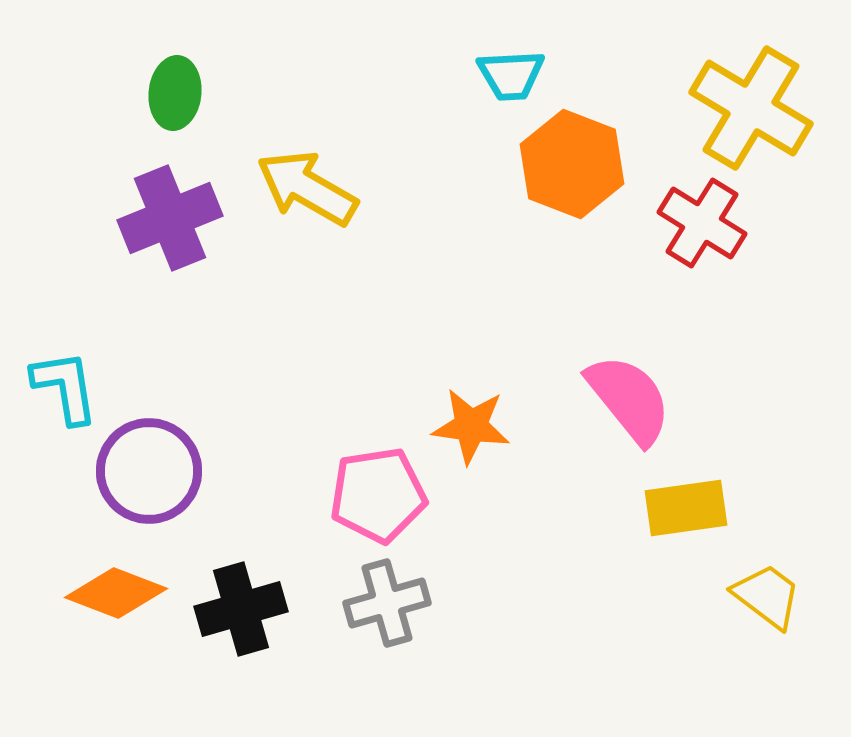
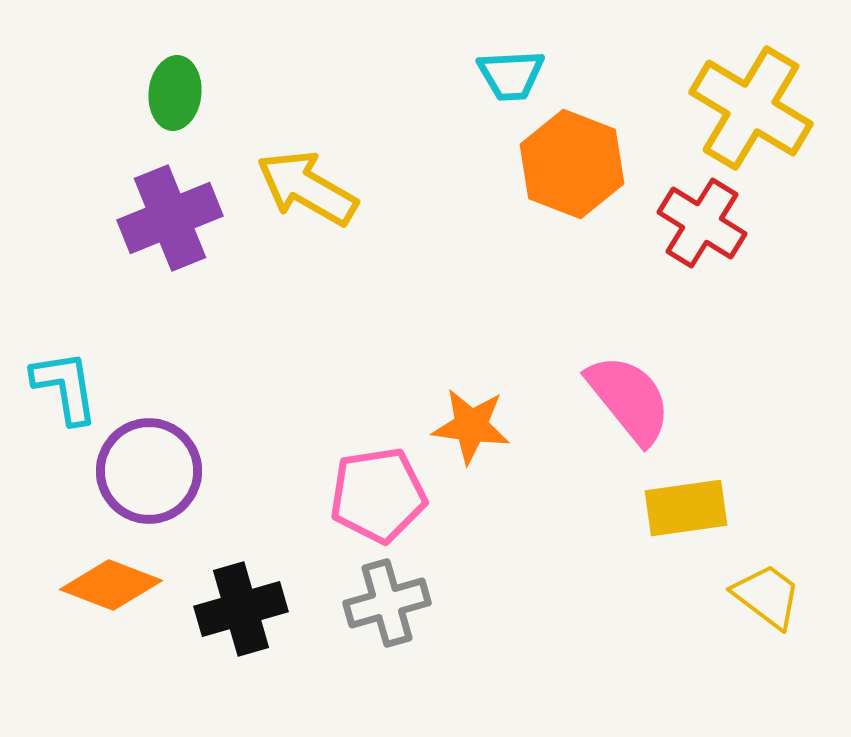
orange diamond: moved 5 px left, 8 px up
